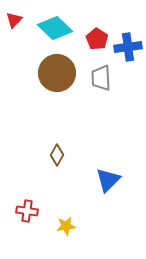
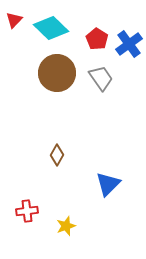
cyan diamond: moved 4 px left
blue cross: moved 1 px right, 3 px up; rotated 28 degrees counterclockwise
gray trapezoid: rotated 148 degrees clockwise
blue triangle: moved 4 px down
red cross: rotated 15 degrees counterclockwise
yellow star: rotated 12 degrees counterclockwise
